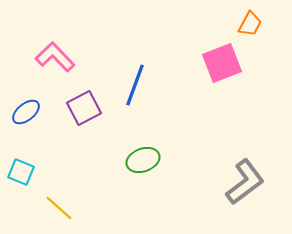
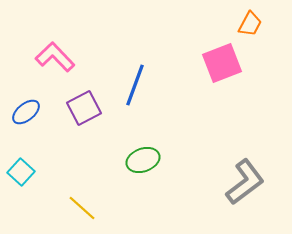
cyan square: rotated 20 degrees clockwise
yellow line: moved 23 px right
